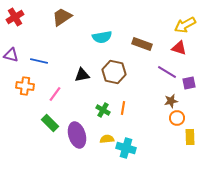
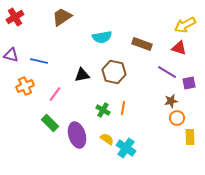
orange cross: rotated 30 degrees counterclockwise
yellow semicircle: rotated 40 degrees clockwise
cyan cross: rotated 18 degrees clockwise
